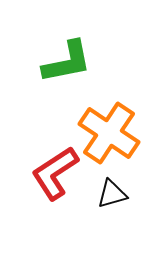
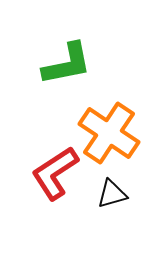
green L-shape: moved 2 px down
